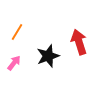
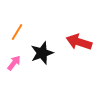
red arrow: rotated 55 degrees counterclockwise
black star: moved 6 px left, 3 px up
